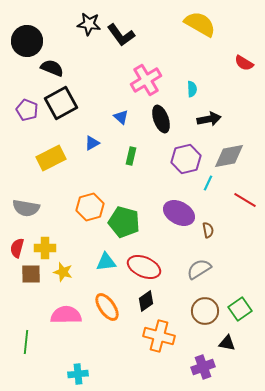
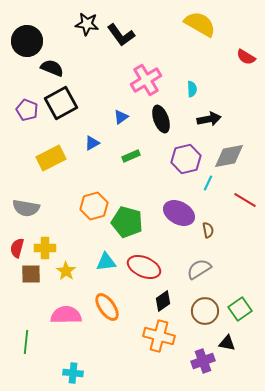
black star at (89, 24): moved 2 px left
red semicircle at (244, 63): moved 2 px right, 6 px up
blue triangle at (121, 117): rotated 42 degrees clockwise
green rectangle at (131, 156): rotated 54 degrees clockwise
orange hexagon at (90, 207): moved 4 px right, 1 px up
green pentagon at (124, 222): moved 3 px right
yellow star at (63, 272): moved 3 px right, 1 px up; rotated 18 degrees clockwise
black diamond at (146, 301): moved 17 px right
purple cross at (203, 367): moved 6 px up
cyan cross at (78, 374): moved 5 px left, 1 px up; rotated 12 degrees clockwise
